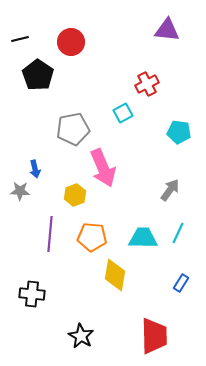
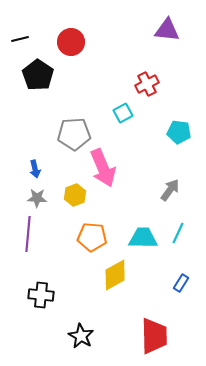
gray pentagon: moved 1 px right, 5 px down; rotated 8 degrees clockwise
gray star: moved 17 px right, 7 px down
purple line: moved 22 px left
yellow diamond: rotated 52 degrees clockwise
black cross: moved 9 px right, 1 px down
